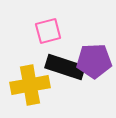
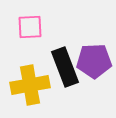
pink square: moved 18 px left, 4 px up; rotated 12 degrees clockwise
black rectangle: rotated 51 degrees clockwise
